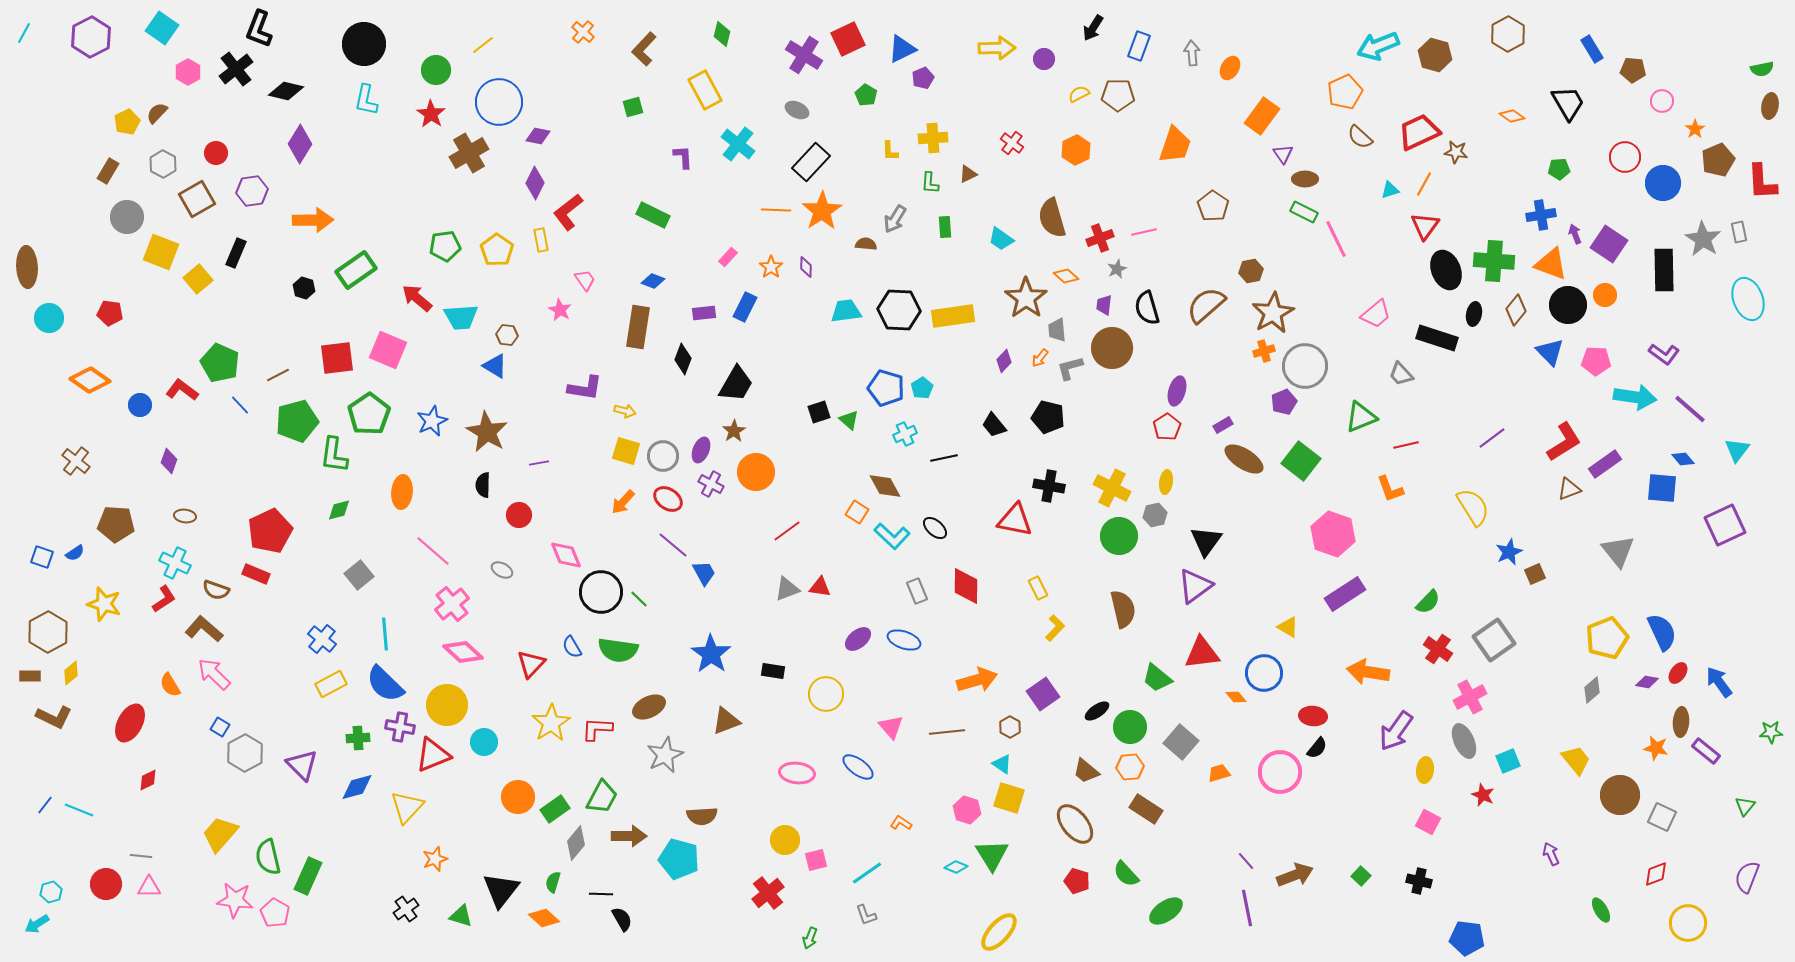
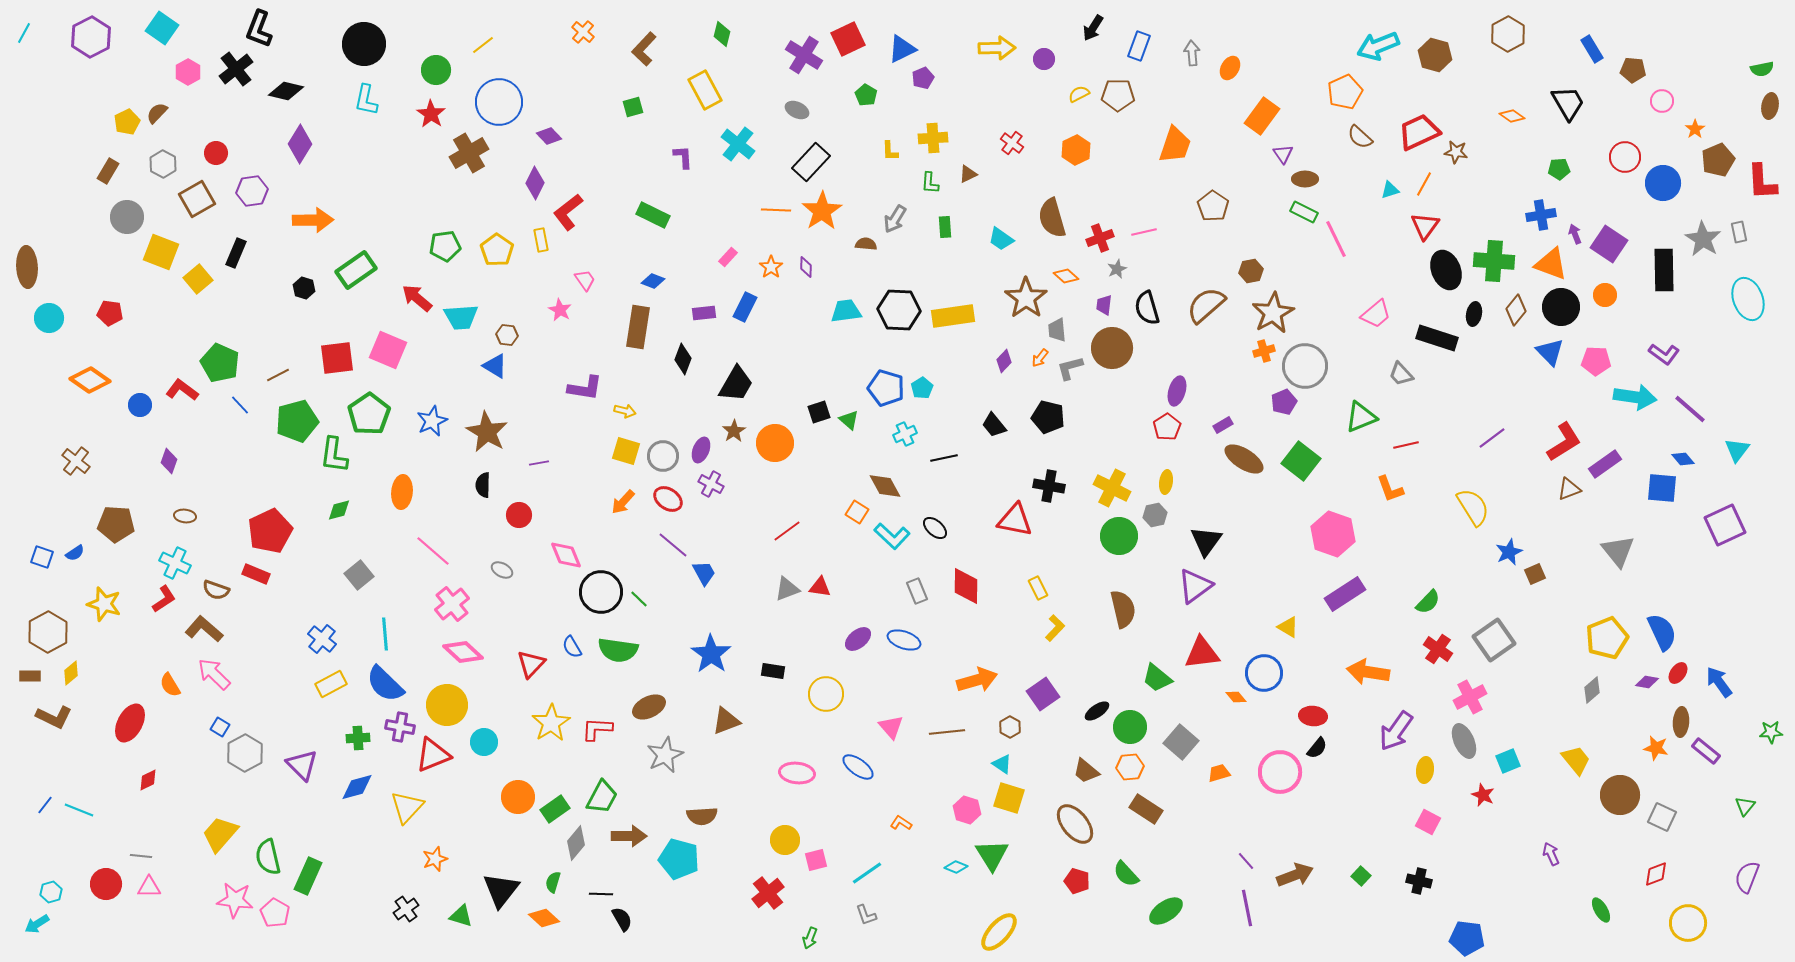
purple diamond at (538, 136): moved 11 px right; rotated 35 degrees clockwise
black circle at (1568, 305): moved 7 px left, 2 px down
orange circle at (756, 472): moved 19 px right, 29 px up
